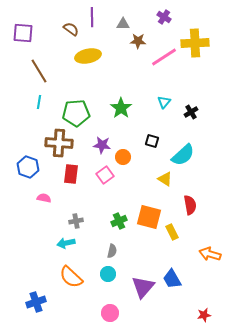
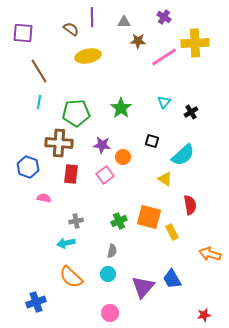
gray triangle: moved 1 px right, 2 px up
